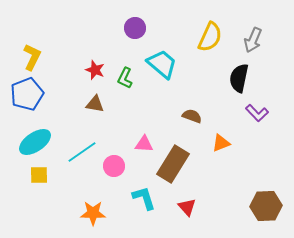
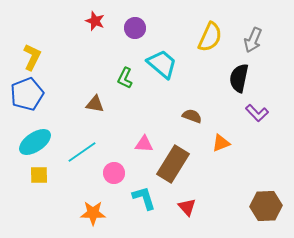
red star: moved 49 px up
pink circle: moved 7 px down
